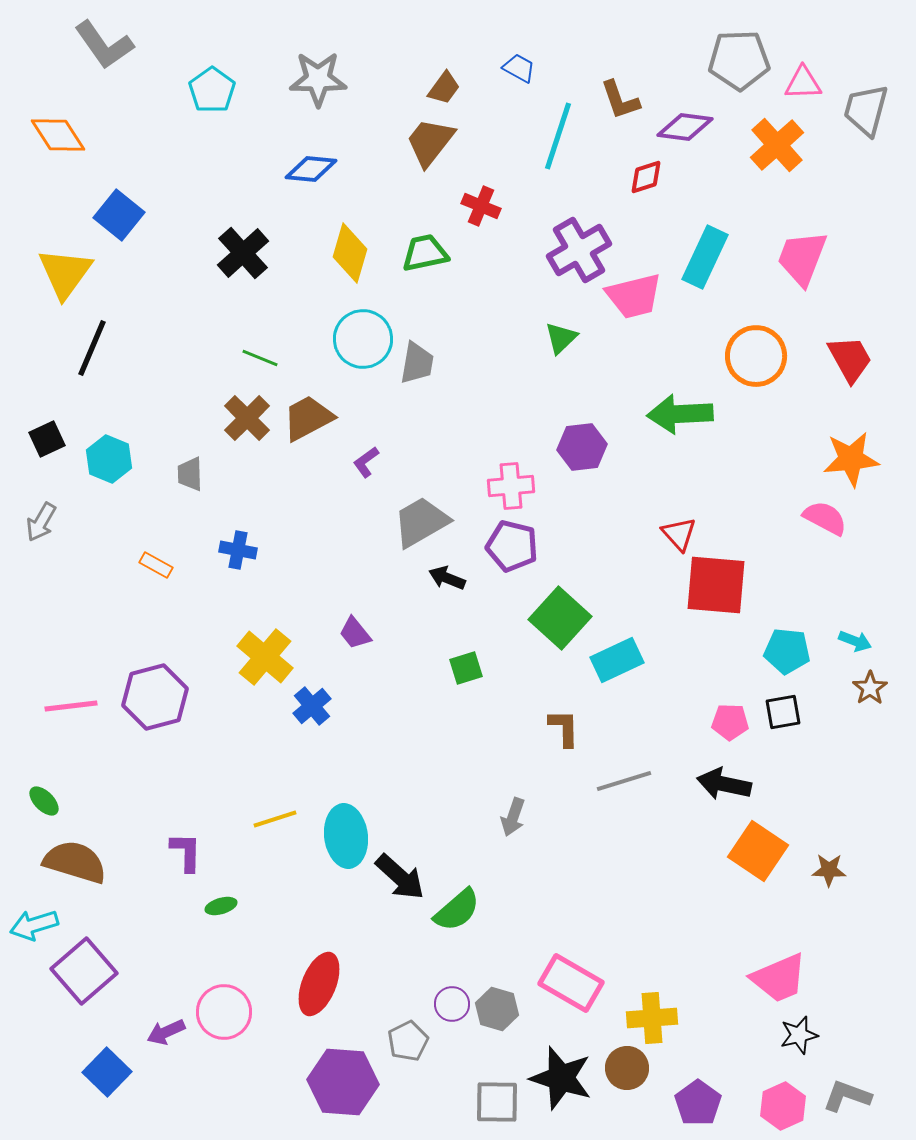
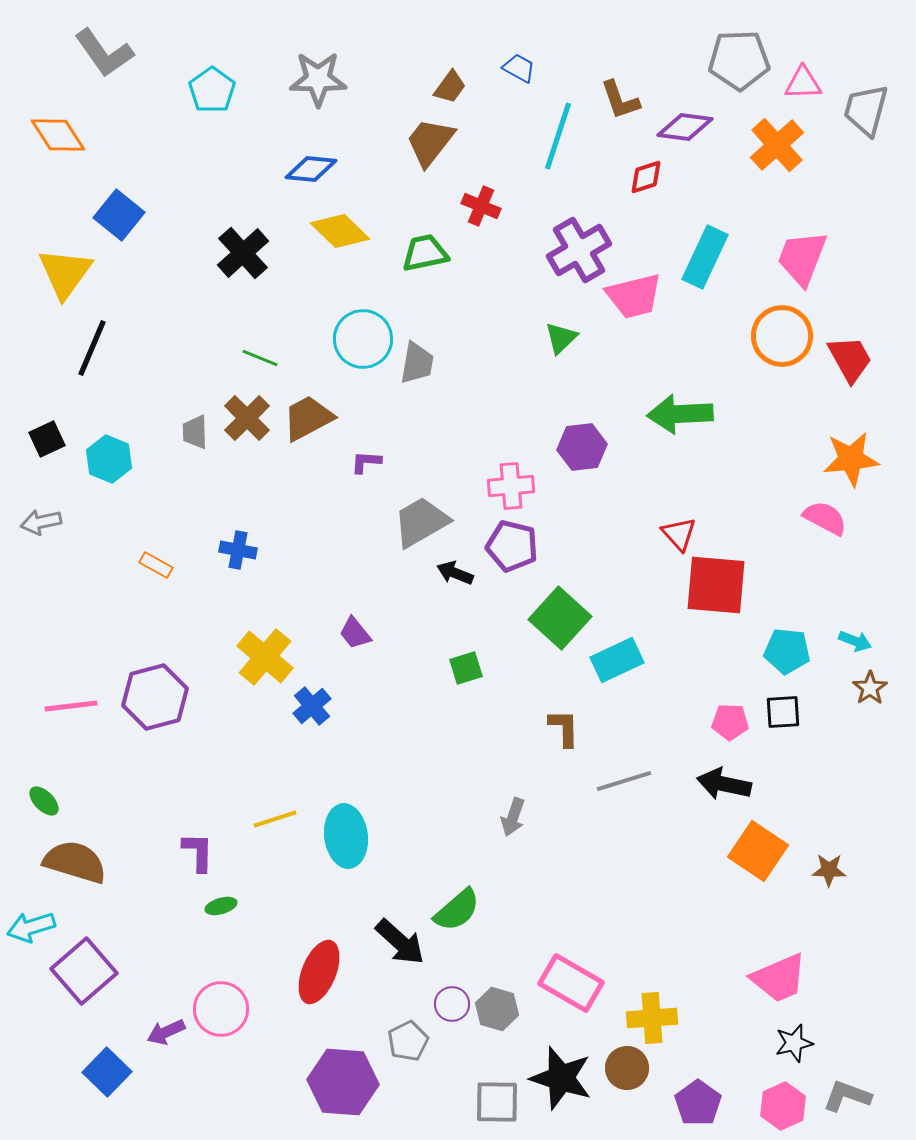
gray L-shape at (104, 45): moved 8 px down
brown trapezoid at (444, 88): moved 6 px right, 1 px up
yellow diamond at (350, 253): moved 10 px left, 22 px up; rotated 62 degrees counterclockwise
orange circle at (756, 356): moved 26 px right, 20 px up
purple L-shape at (366, 462): rotated 40 degrees clockwise
gray trapezoid at (190, 474): moved 5 px right, 42 px up
gray arrow at (41, 522): rotated 48 degrees clockwise
black arrow at (447, 578): moved 8 px right, 5 px up
black square at (783, 712): rotated 6 degrees clockwise
purple L-shape at (186, 852): moved 12 px right
black arrow at (400, 877): moved 65 px down
cyan arrow at (34, 925): moved 3 px left, 2 px down
red ellipse at (319, 984): moved 12 px up
pink circle at (224, 1012): moved 3 px left, 3 px up
black star at (799, 1035): moved 5 px left, 8 px down
